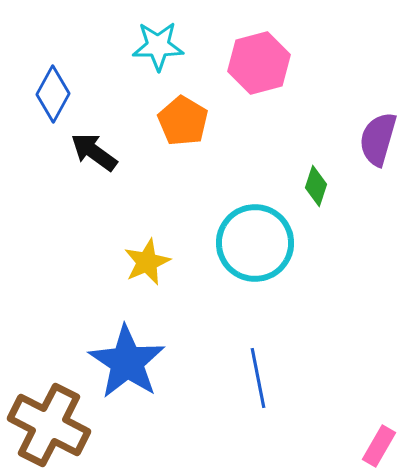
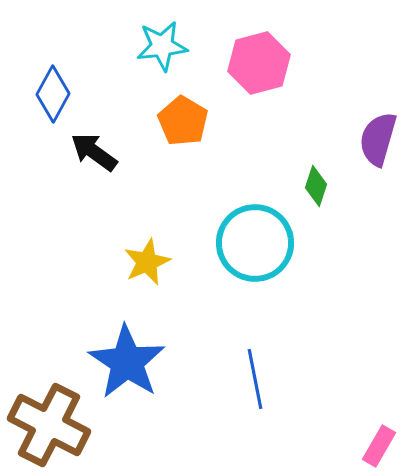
cyan star: moved 4 px right; rotated 6 degrees counterclockwise
blue line: moved 3 px left, 1 px down
